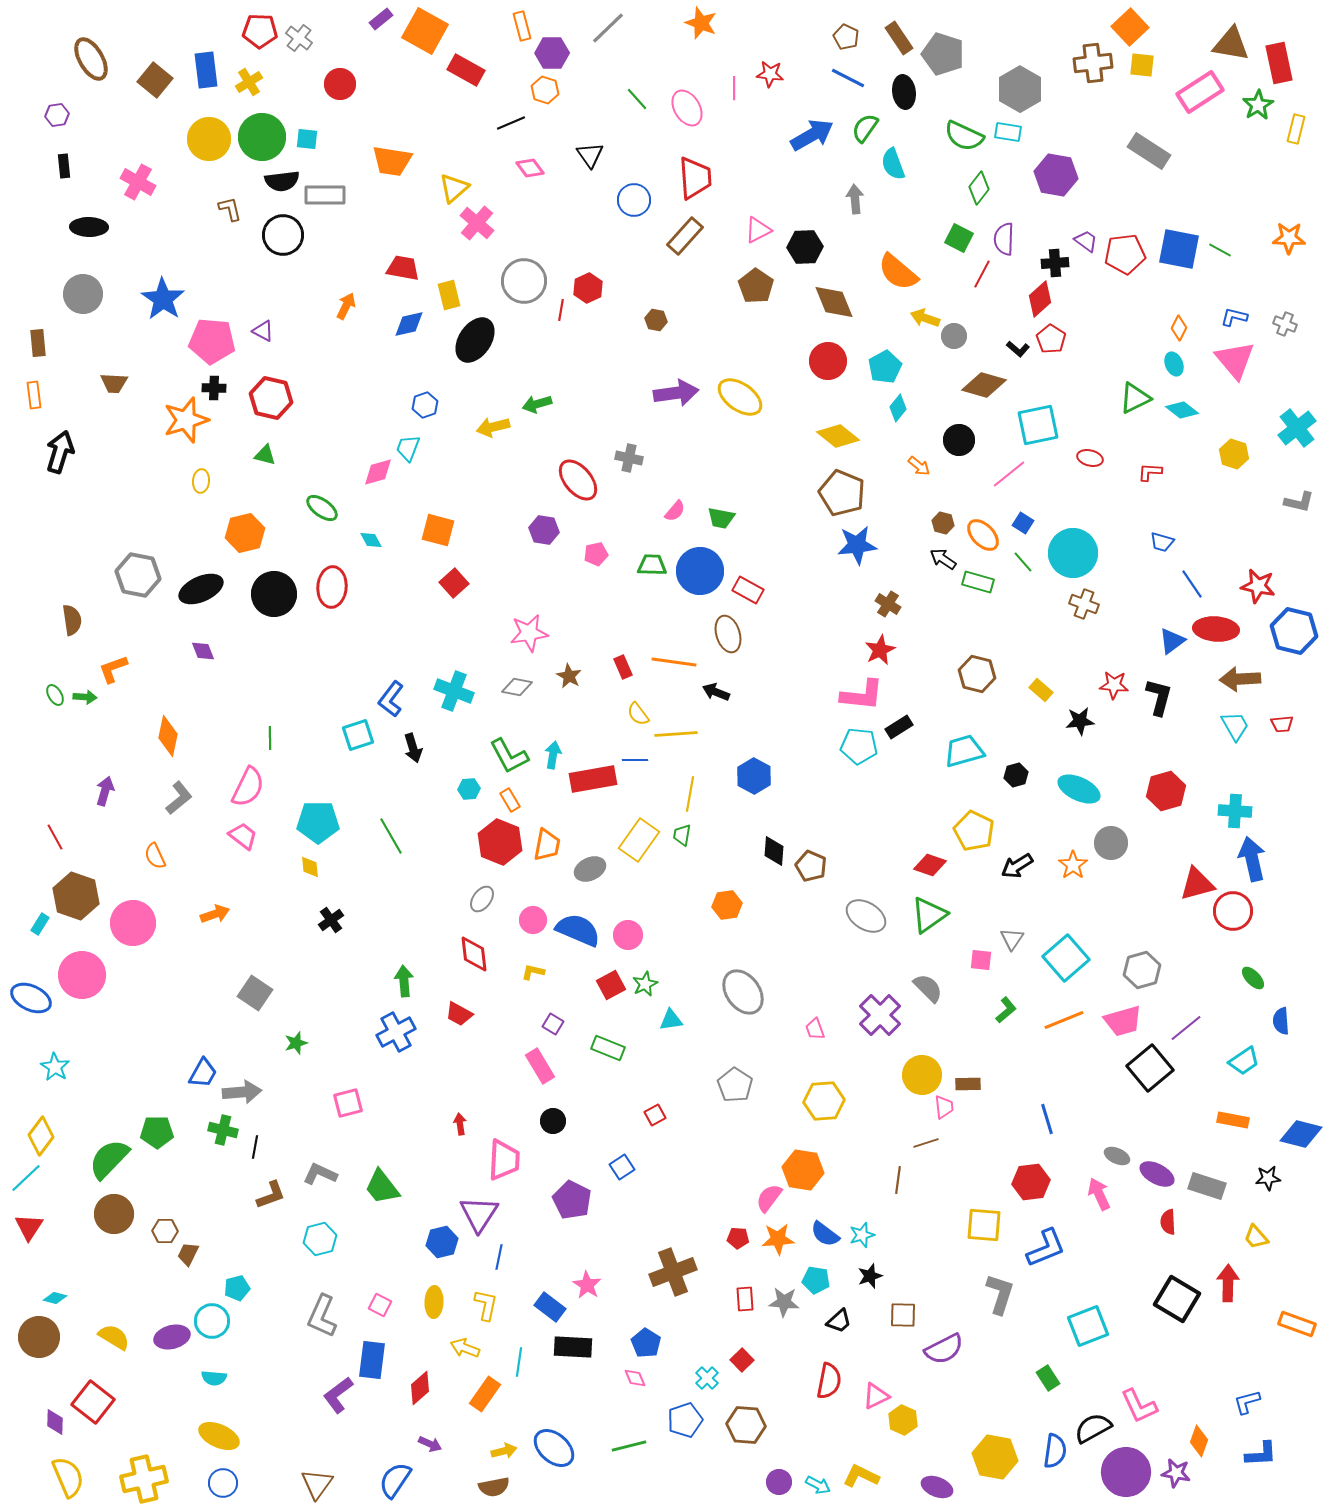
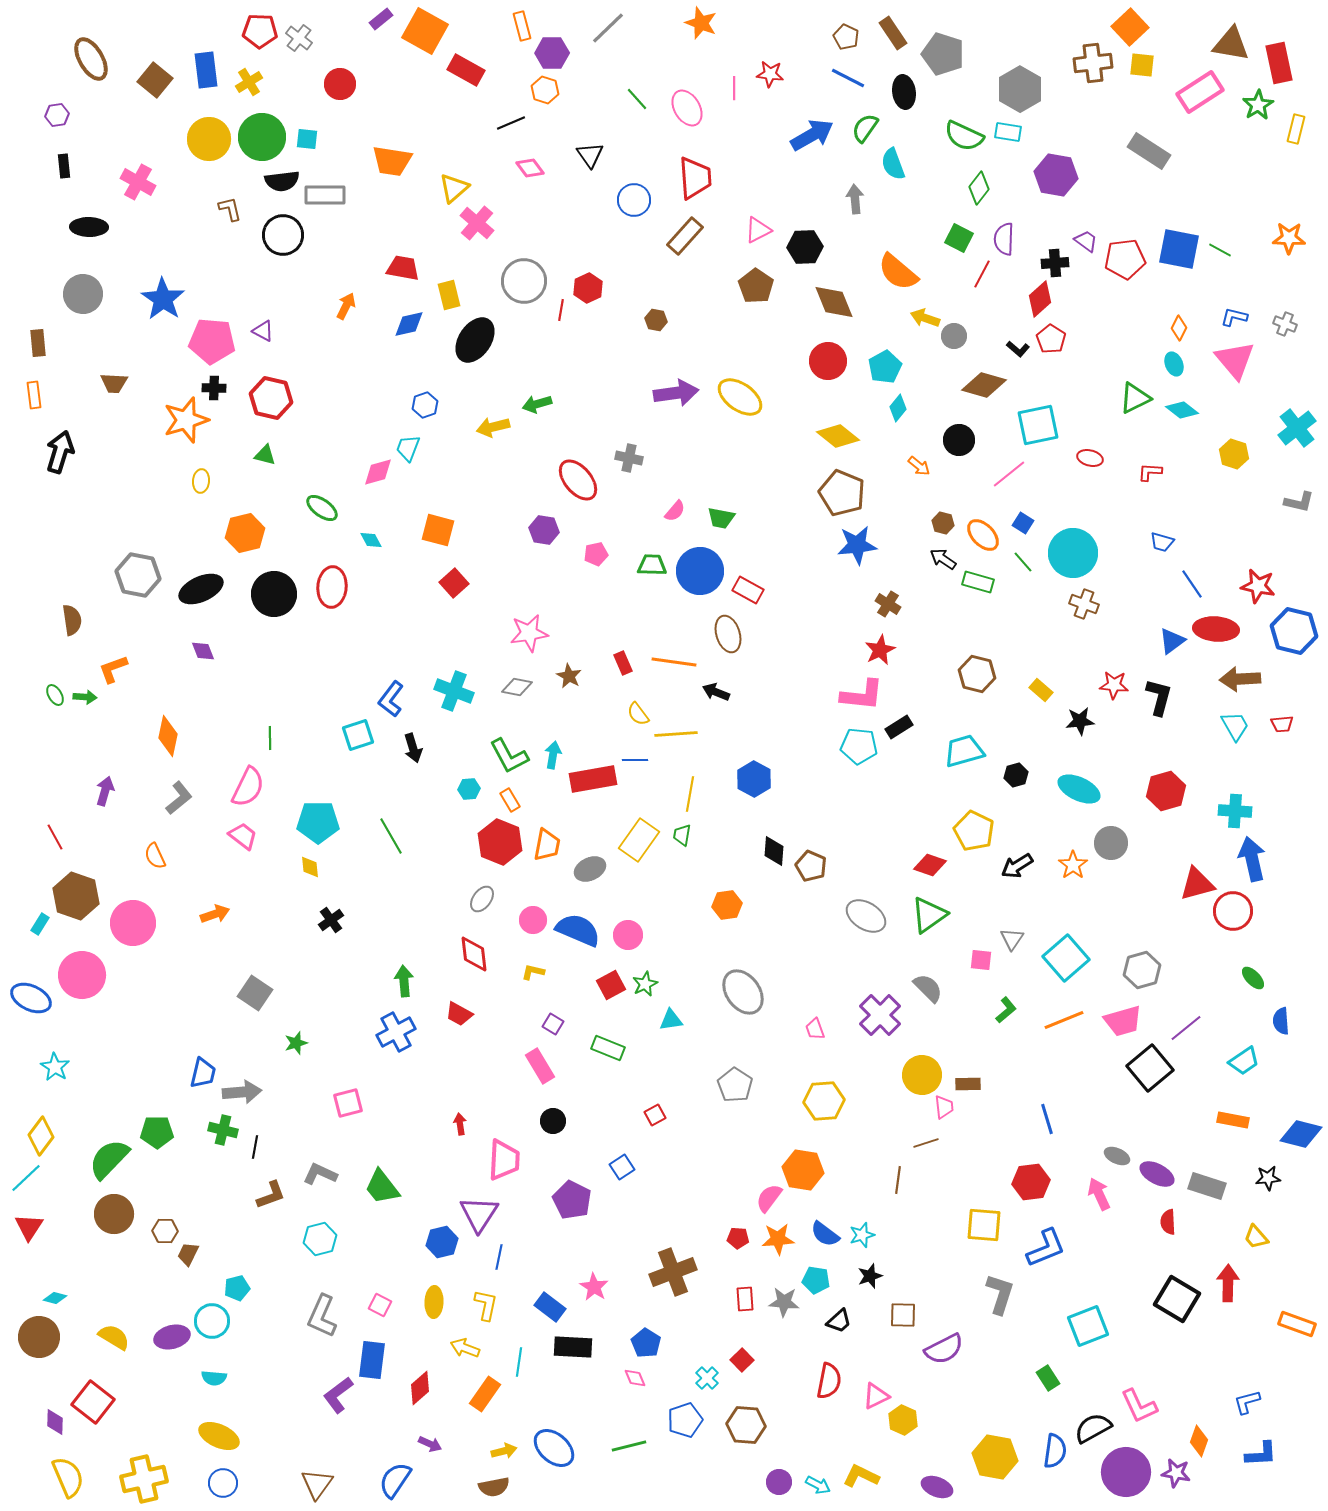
brown rectangle at (899, 38): moved 6 px left, 5 px up
red pentagon at (1125, 254): moved 5 px down
red rectangle at (623, 667): moved 4 px up
blue hexagon at (754, 776): moved 3 px down
blue trapezoid at (203, 1073): rotated 16 degrees counterclockwise
pink star at (587, 1285): moved 7 px right, 2 px down
